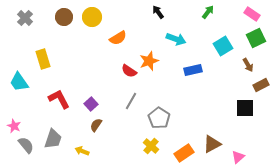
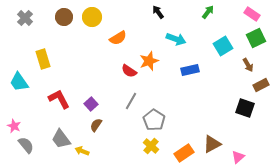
blue rectangle: moved 3 px left
black square: rotated 18 degrees clockwise
gray pentagon: moved 5 px left, 2 px down
gray trapezoid: moved 8 px right; rotated 125 degrees clockwise
